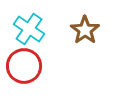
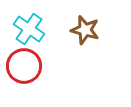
brown star: rotated 20 degrees counterclockwise
